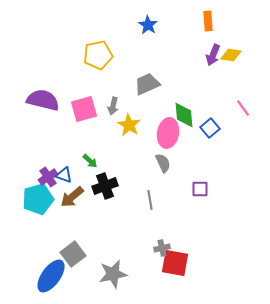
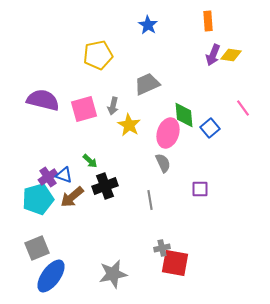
pink ellipse: rotated 8 degrees clockwise
gray square: moved 36 px left, 6 px up; rotated 15 degrees clockwise
